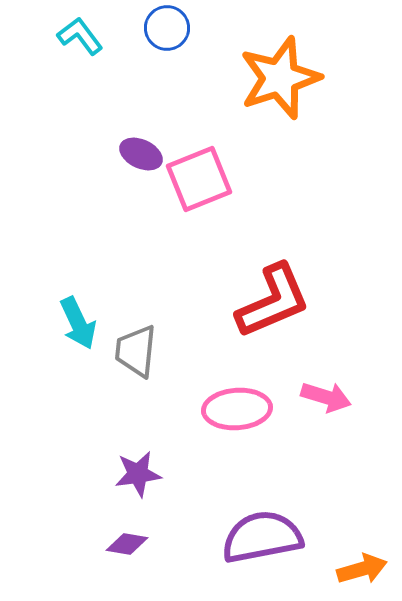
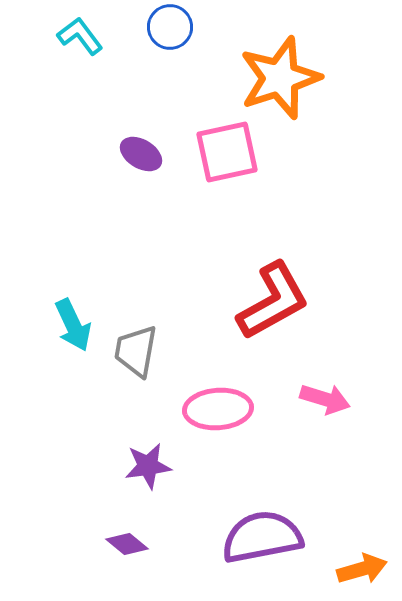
blue circle: moved 3 px right, 1 px up
purple ellipse: rotated 6 degrees clockwise
pink square: moved 28 px right, 27 px up; rotated 10 degrees clockwise
red L-shape: rotated 6 degrees counterclockwise
cyan arrow: moved 5 px left, 2 px down
gray trapezoid: rotated 4 degrees clockwise
pink arrow: moved 1 px left, 2 px down
pink ellipse: moved 19 px left
purple star: moved 10 px right, 8 px up
purple diamond: rotated 30 degrees clockwise
